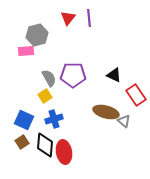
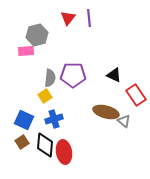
gray semicircle: moved 1 px right; rotated 36 degrees clockwise
